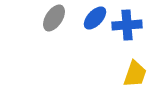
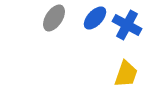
blue cross: rotated 32 degrees clockwise
yellow trapezoid: moved 9 px left
